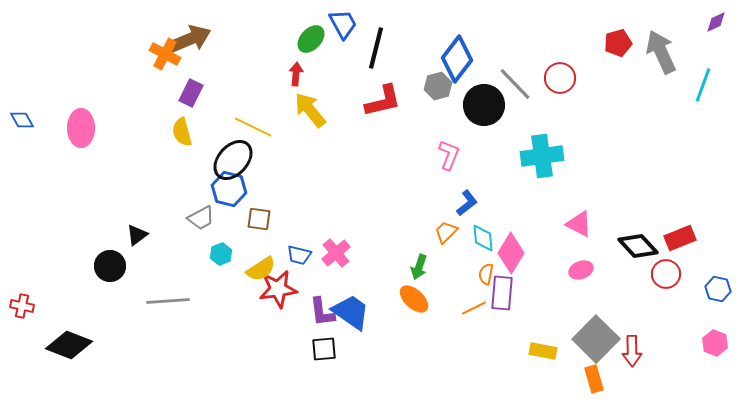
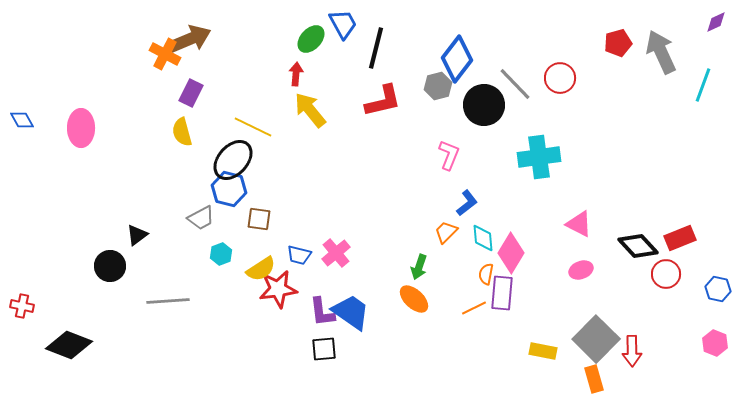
cyan cross at (542, 156): moved 3 px left, 1 px down
